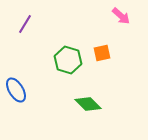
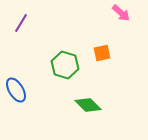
pink arrow: moved 3 px up
purple line: moved 4 px left, 1 px up
green hexagon: moved 3 px left, 5 px down
green diamond: moved 1 px down
